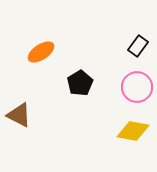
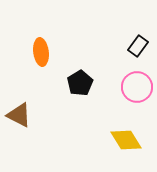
orange ellipse: rotated 64 degrees counterclockwise
yellow diamond: moved 7 px left, 9 px down; rotated 48 degrees clockwise
